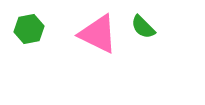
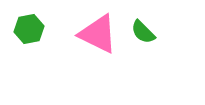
green semicircle: moved 5 px down
